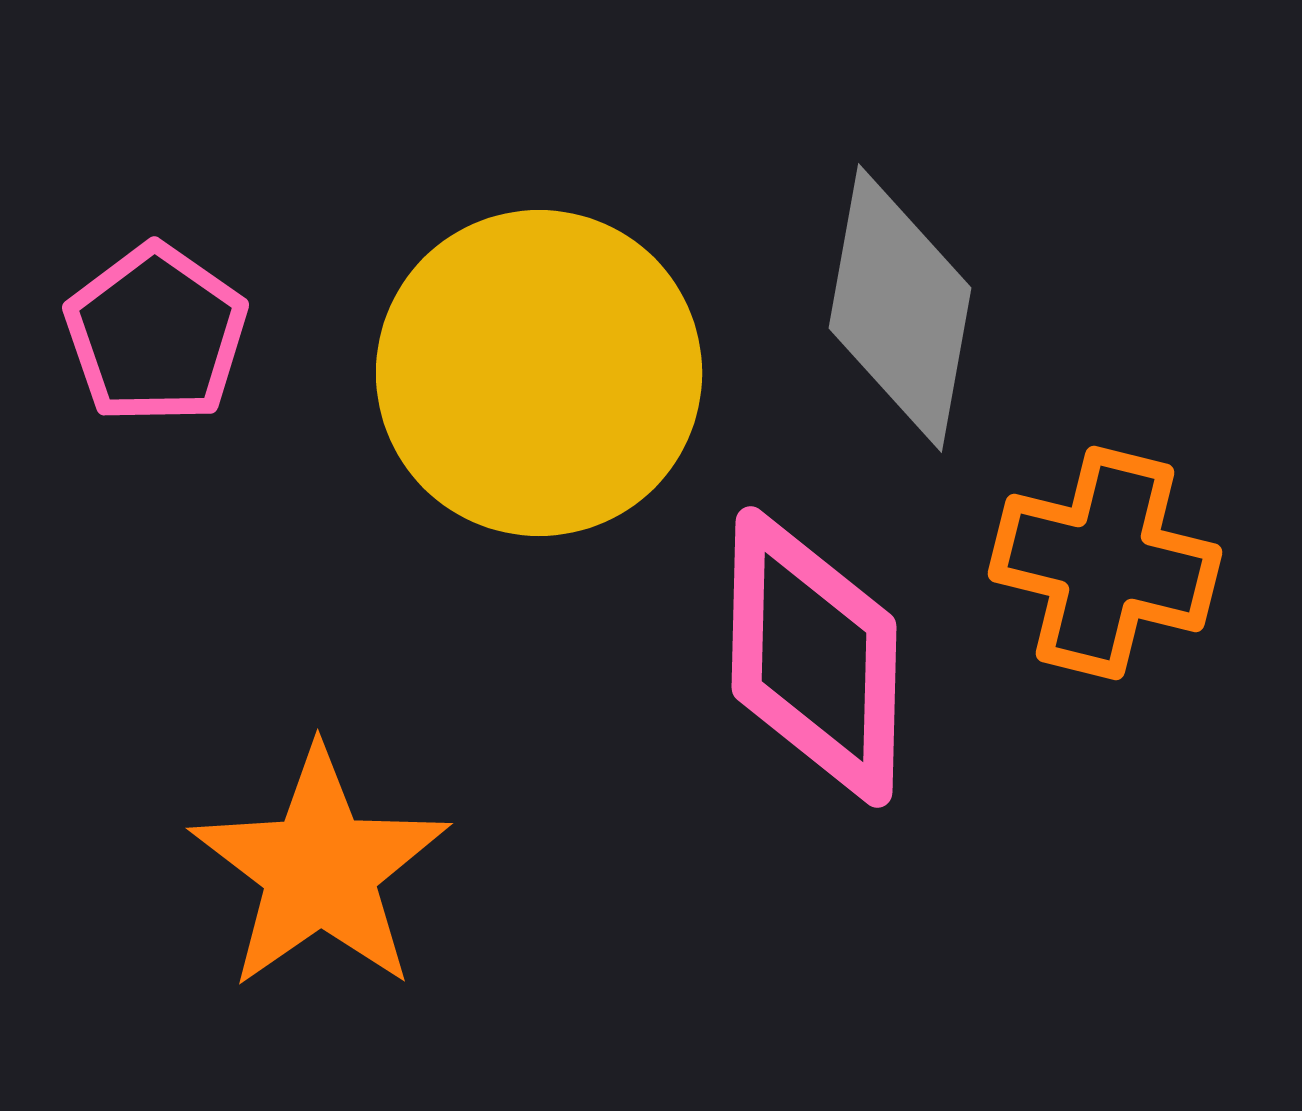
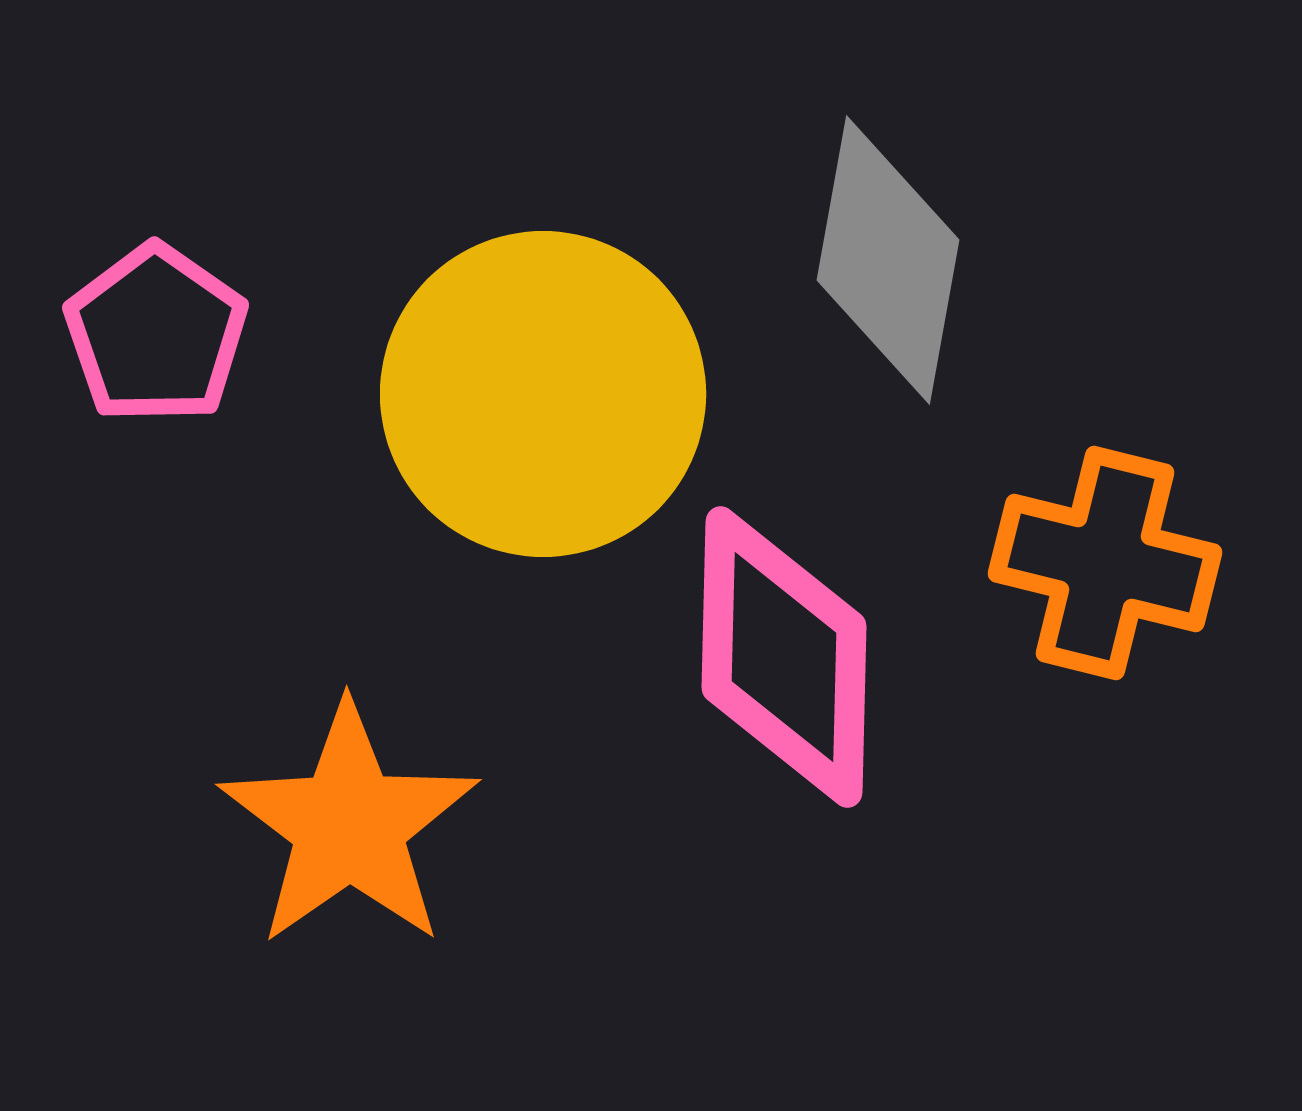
gray diamond: moved 12 px left, 48 px up
yellow circle: moved 4 px right, 21 px down
pink diamond: moved 30 px left
orange star: moved 29 px right, 44 px up
